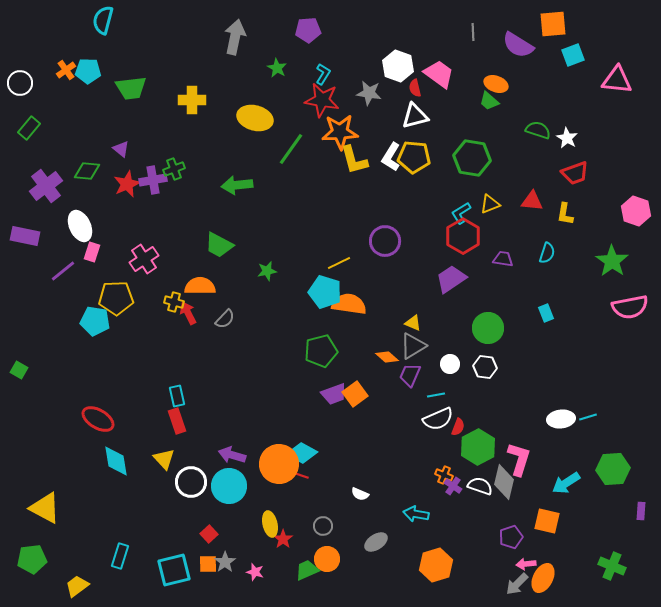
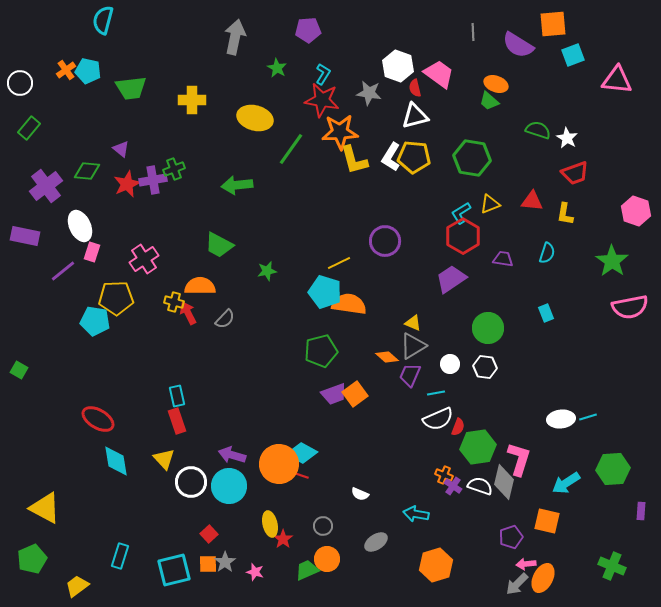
cyan pentagon at (88, 71): rotated 10 degrees clockwise
cyan line at (436, 395): moved 2 px up
green hexagon at (478, 447): rotated 20 degrees clockwise
green pentagon at (32, 559): rotated 16 degrees counterclockwise
